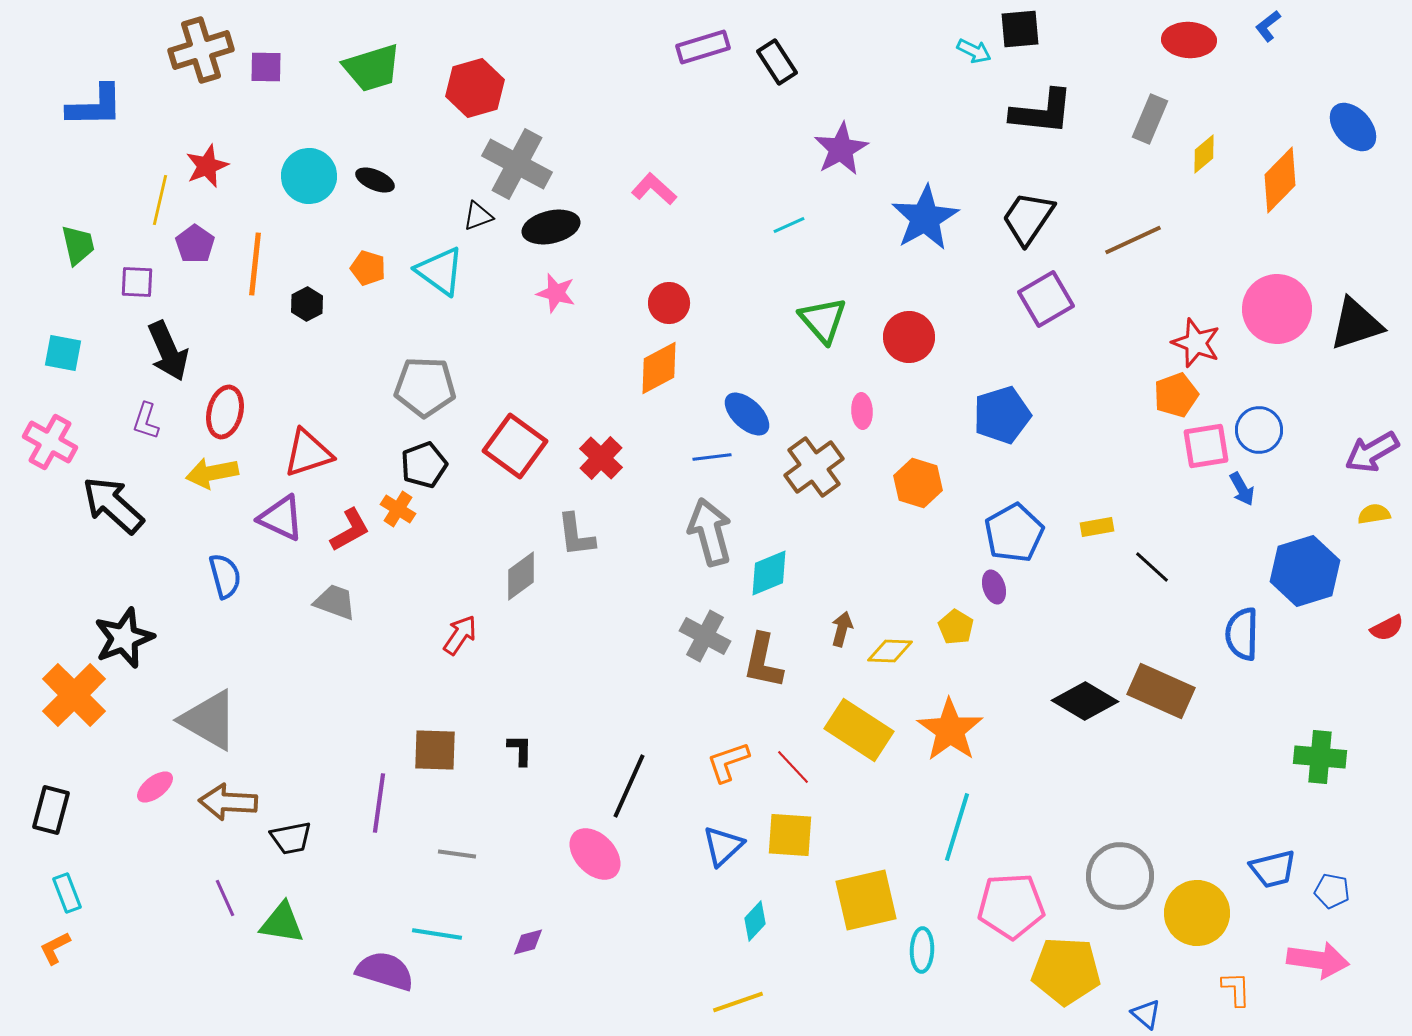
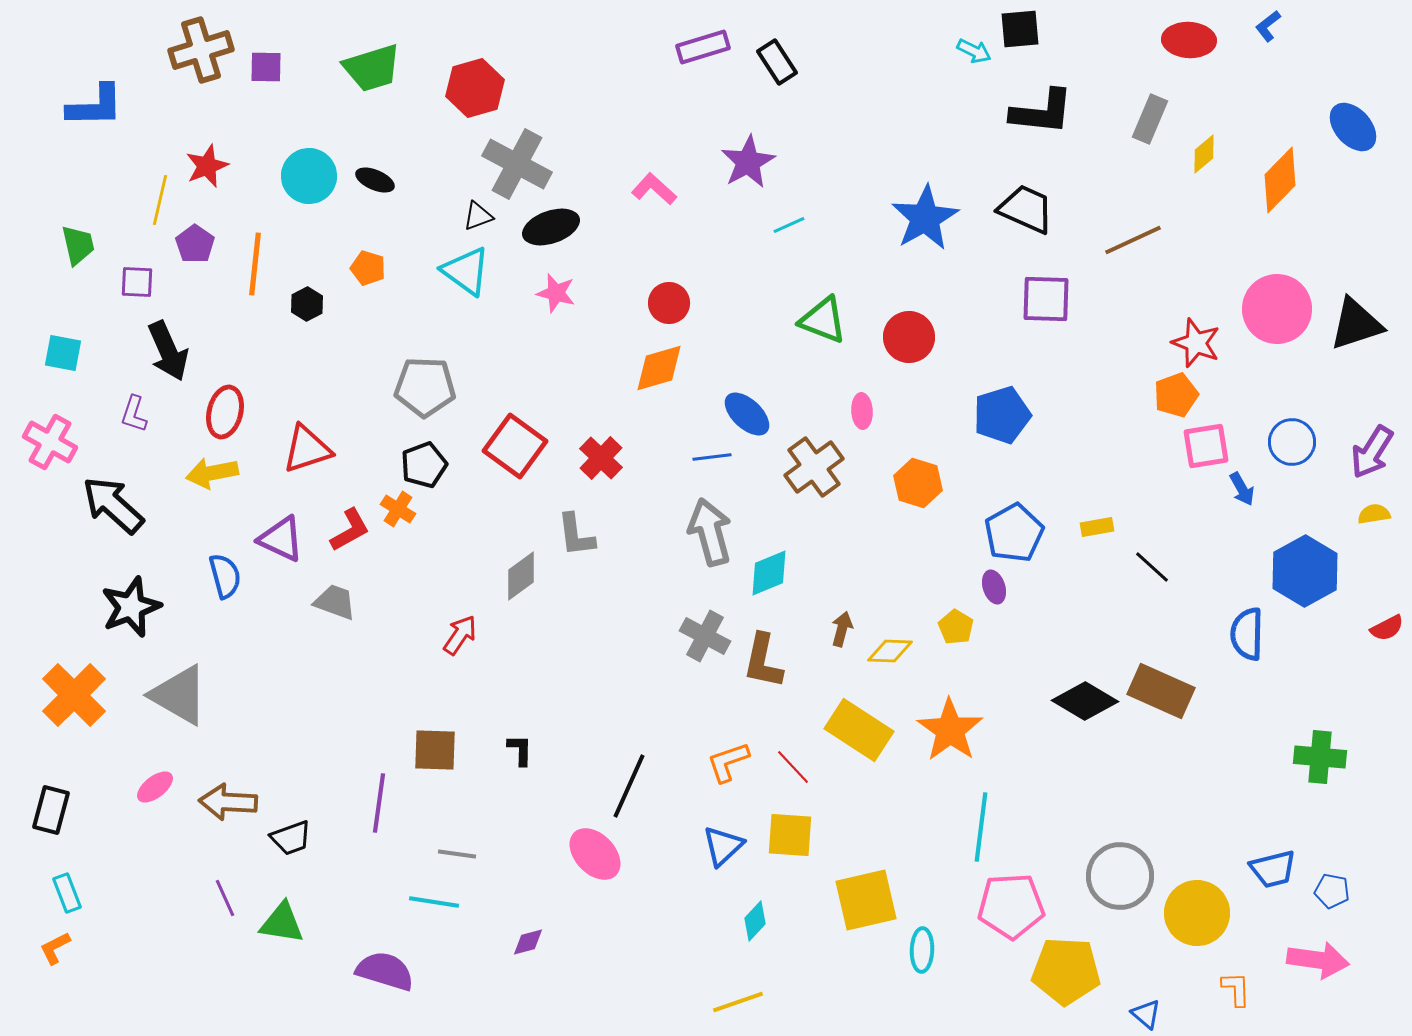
purple star at (841, 149): moved 93 px left, 13 px down
black trapezoid at (1028, 218): moved 2 px left, 9 px up; rotated 80 degrees clockwise
black ellipse at (551, 227): rotated 6 degrees counterclockwise
cyan triangle at (440, 271): moved 26 px right
purple square at (1046, 299): rotated 32 degrees clockwise
green triangle at (823, 320): rotated 28 degrees counterclockwise
orange diamond at (659, 368): rotated 12 degrees clockwise
purple L-shape at (146, 421): moved 12 px left, 7 px up
blue circle at (1259, 430): moved 33 px right, 12 px down
purple arrow at (1372, 452): rotated 28 degrees counterclockwise
red triangle at (308, 453): moved 1 px left, 4 px up
purple triangle at (281, 518): moved 21 px down
blue hexagon at (1305, 571): rotated 12 degrees counterclockwise
blue semicircle at (1242, 634): moved 5 px right
black star at (124, 638): moved 7 px right, 31 px up
gray triangle at (209, 720): moved 30 px left, 25 px up
cyan line at (957, 827): moved 24 px right; rotated 10 degrees counterclockwise
black trapezoid at (291, 838): rotated 9 degrees counterclockwise
cyan line at (437, 934): moved 3 px left, 32 px up
